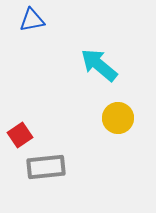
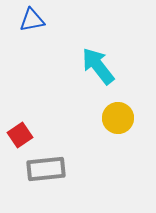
cyan arrow: moved 1 px left, 1 px down; rotated 12 degrees clockwise
gray rectangle: moved 2 px down
